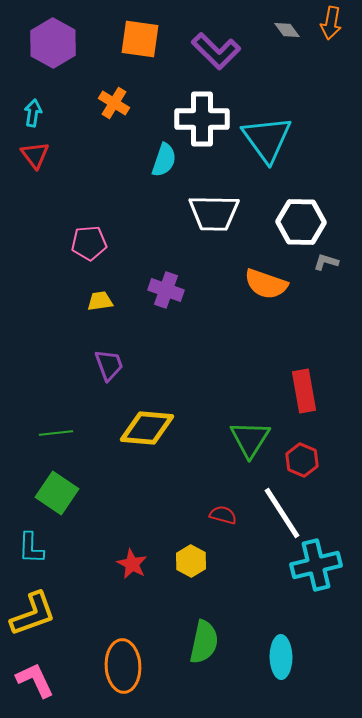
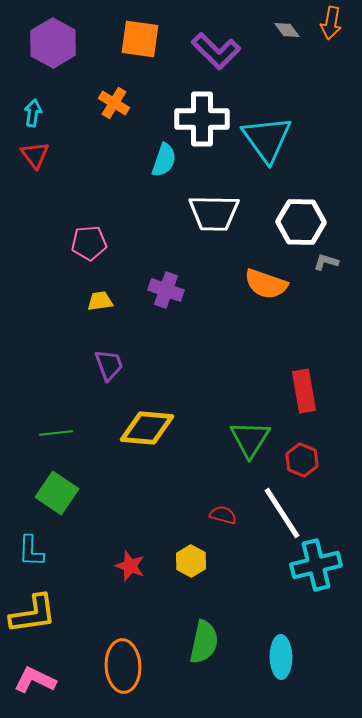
cyan L-shape: moved 3 px down
red star: moved 2 px left, 2 px down; rotated 8 degrees counterclockwise
yellow L-shape: rotated 12 degrees clockwise
pink L-shape: rotated 39 degrees counterclockwise
